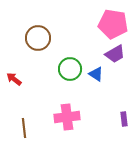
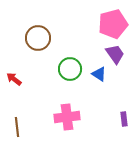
pink pentagon: rotated 24 degrees counterclockwise
purple trapezoid: rotated 95 degrees counterclockwise
blue triangle: moved 3 px right
brown line: moved 7 px left, 1 px up
